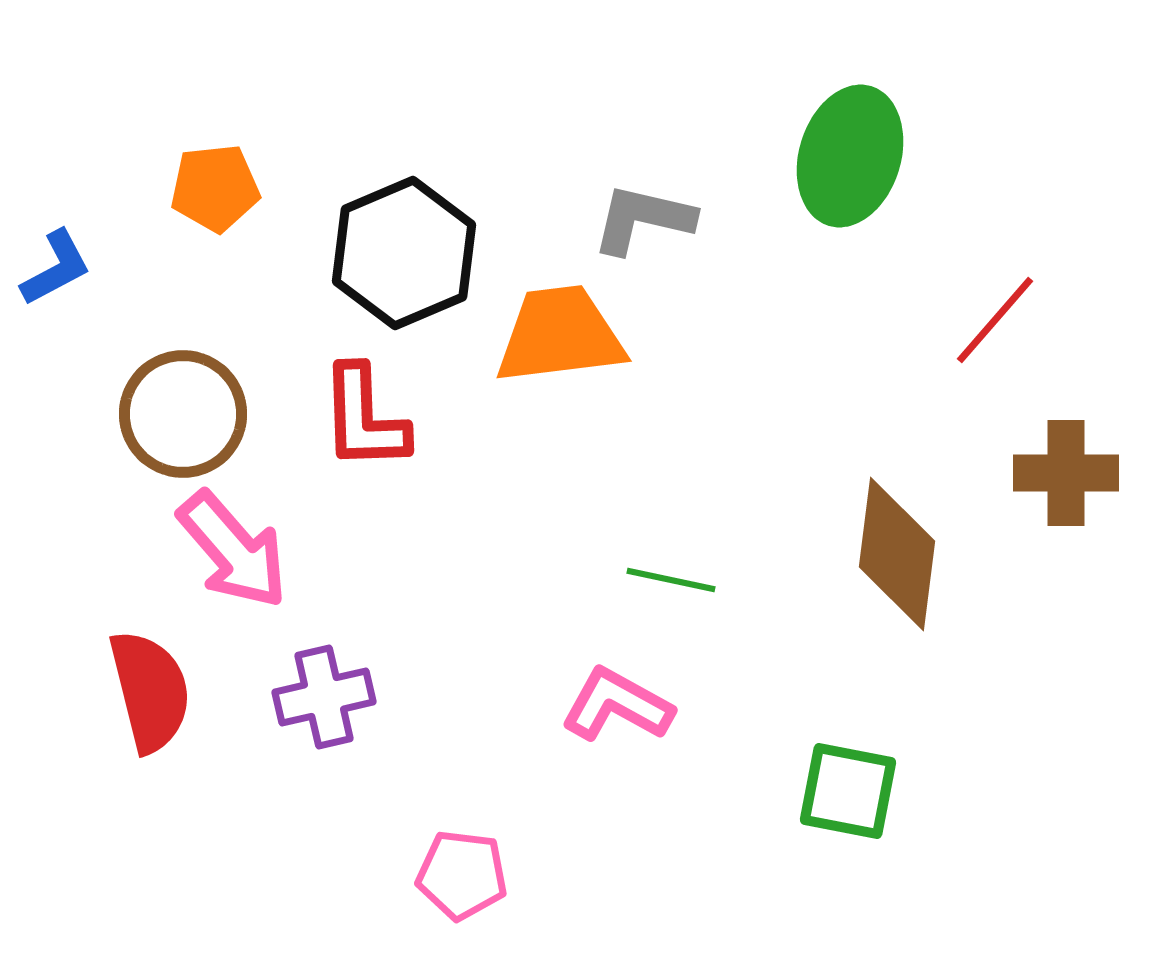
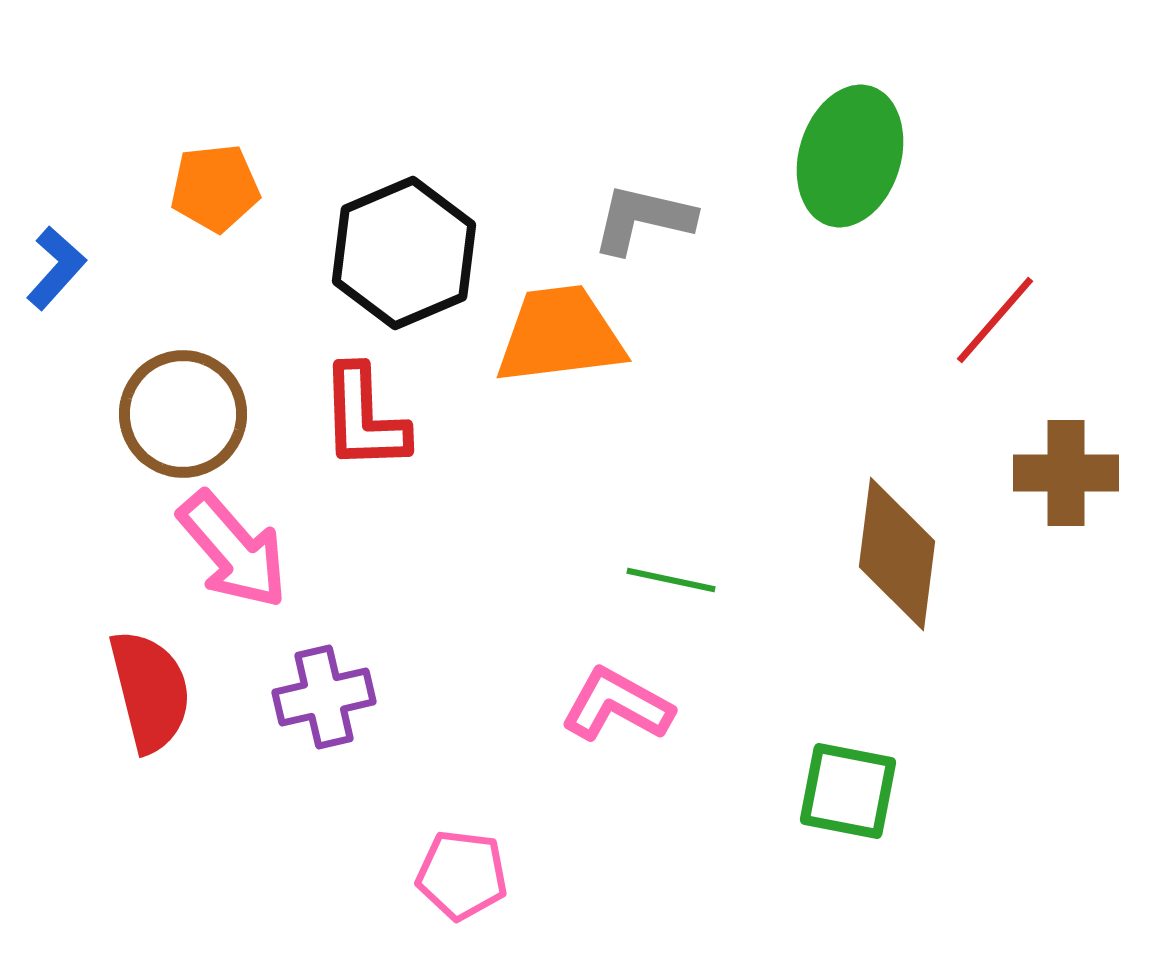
blue L-shape: rotated 20 degrees counterclockwise
